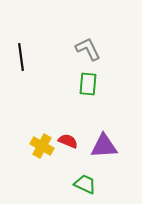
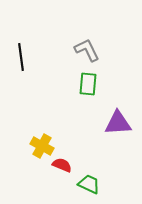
gray L-shape: moved 1 px left, 1 px down
red semicircle: moved 6 px left, 24 px down
purple triangle: moved 14 px right, 23 px up
green trapezoid: moved 4 px right
